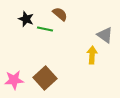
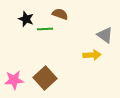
brown semicircle: rotated 21 degrees counterclockwise
green line: rotated 14 degrees counterclockwise
yellow arrow: rotated 84 degrees clockwise
